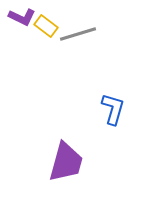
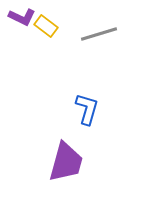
gray line: moved 21 px right
blue L-shape: moved 26 px left
